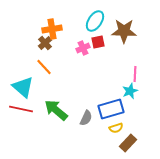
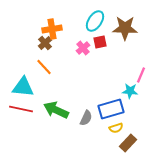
brown star: moved 1 px right, 3 px up
red square: moved 2 px right
pink cross: rotated 16 degrees counterclockwise
pink line: moved 6 px right, 1 px down; rotated 21 degrees clockwise
cyan triangle: rotated 35 degrees counterclockwise
cyan star: rotated 28 degrees clockwise
green arrow: rotated 15 degrees counterclockwise
